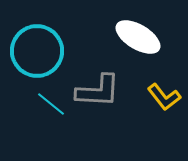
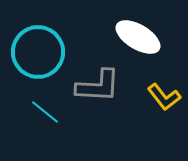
cyan circle: moved 1 px right, 1 px down
gray L-shape: moved 5 px up
cyan line: moved 6 px left, 8 px down
